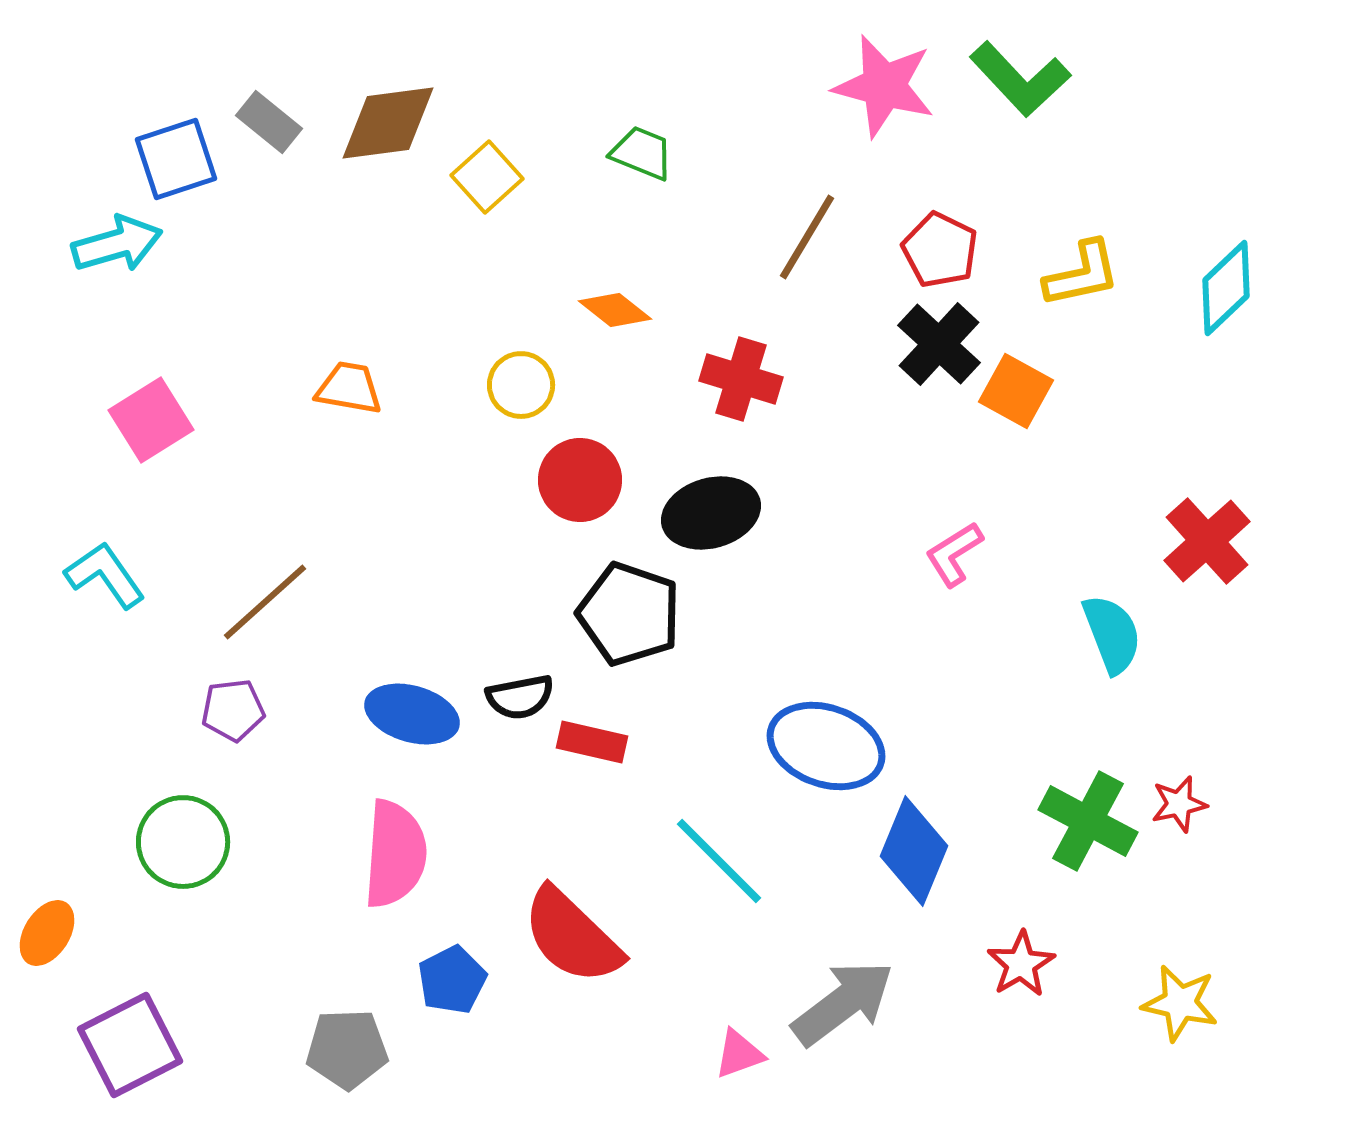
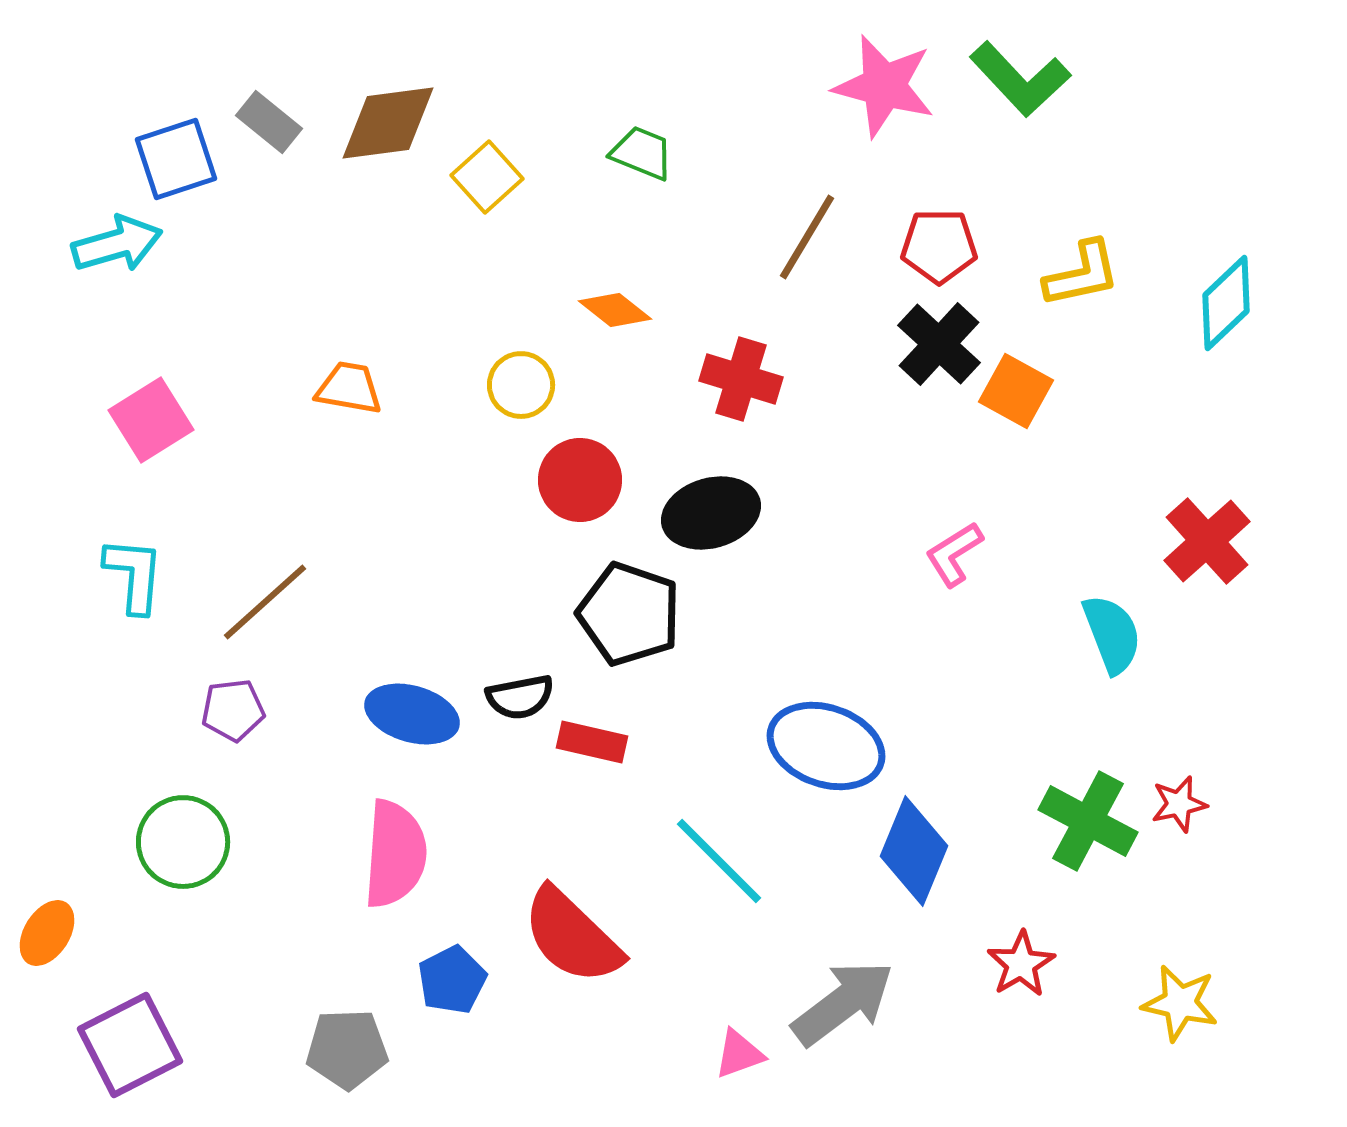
red pentagon at (940, 250): moved 1 px left, 4 px up; rotated 26 degrees counterclockwise
cyan diamond at (1226, 288): moved 15 px down
cyan L-shape at (105, 575): moved 29 px right; rotated 40 degrees clockwise
